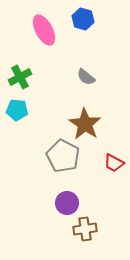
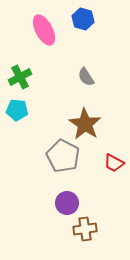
gray semicircle: rotated 18 degrees clockwise
